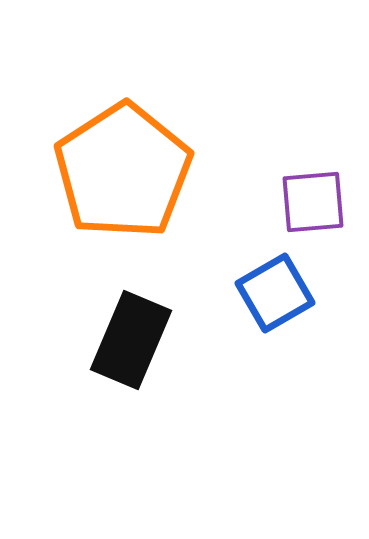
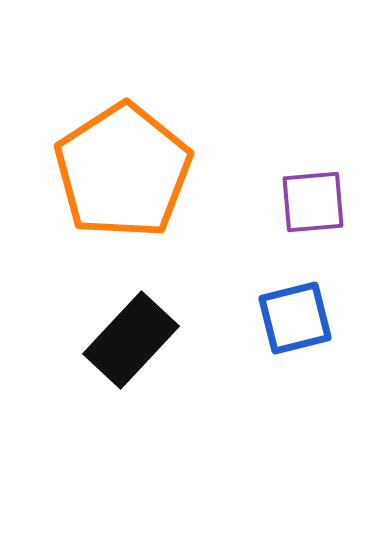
blue square: moved 20 px right, 25 px down; rotated 16 degrees clockwise
black rectangle: rotated 20 degrees clockwise
